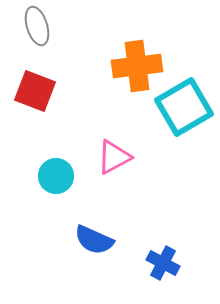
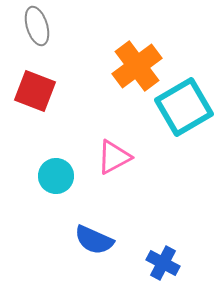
orange cross: rotated 30 degrees counterclockwise
